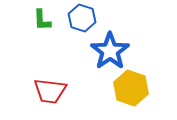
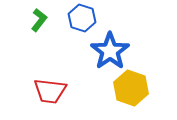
green L-shape: moved 3 px left; rotated 140 degrees counterclockwise
